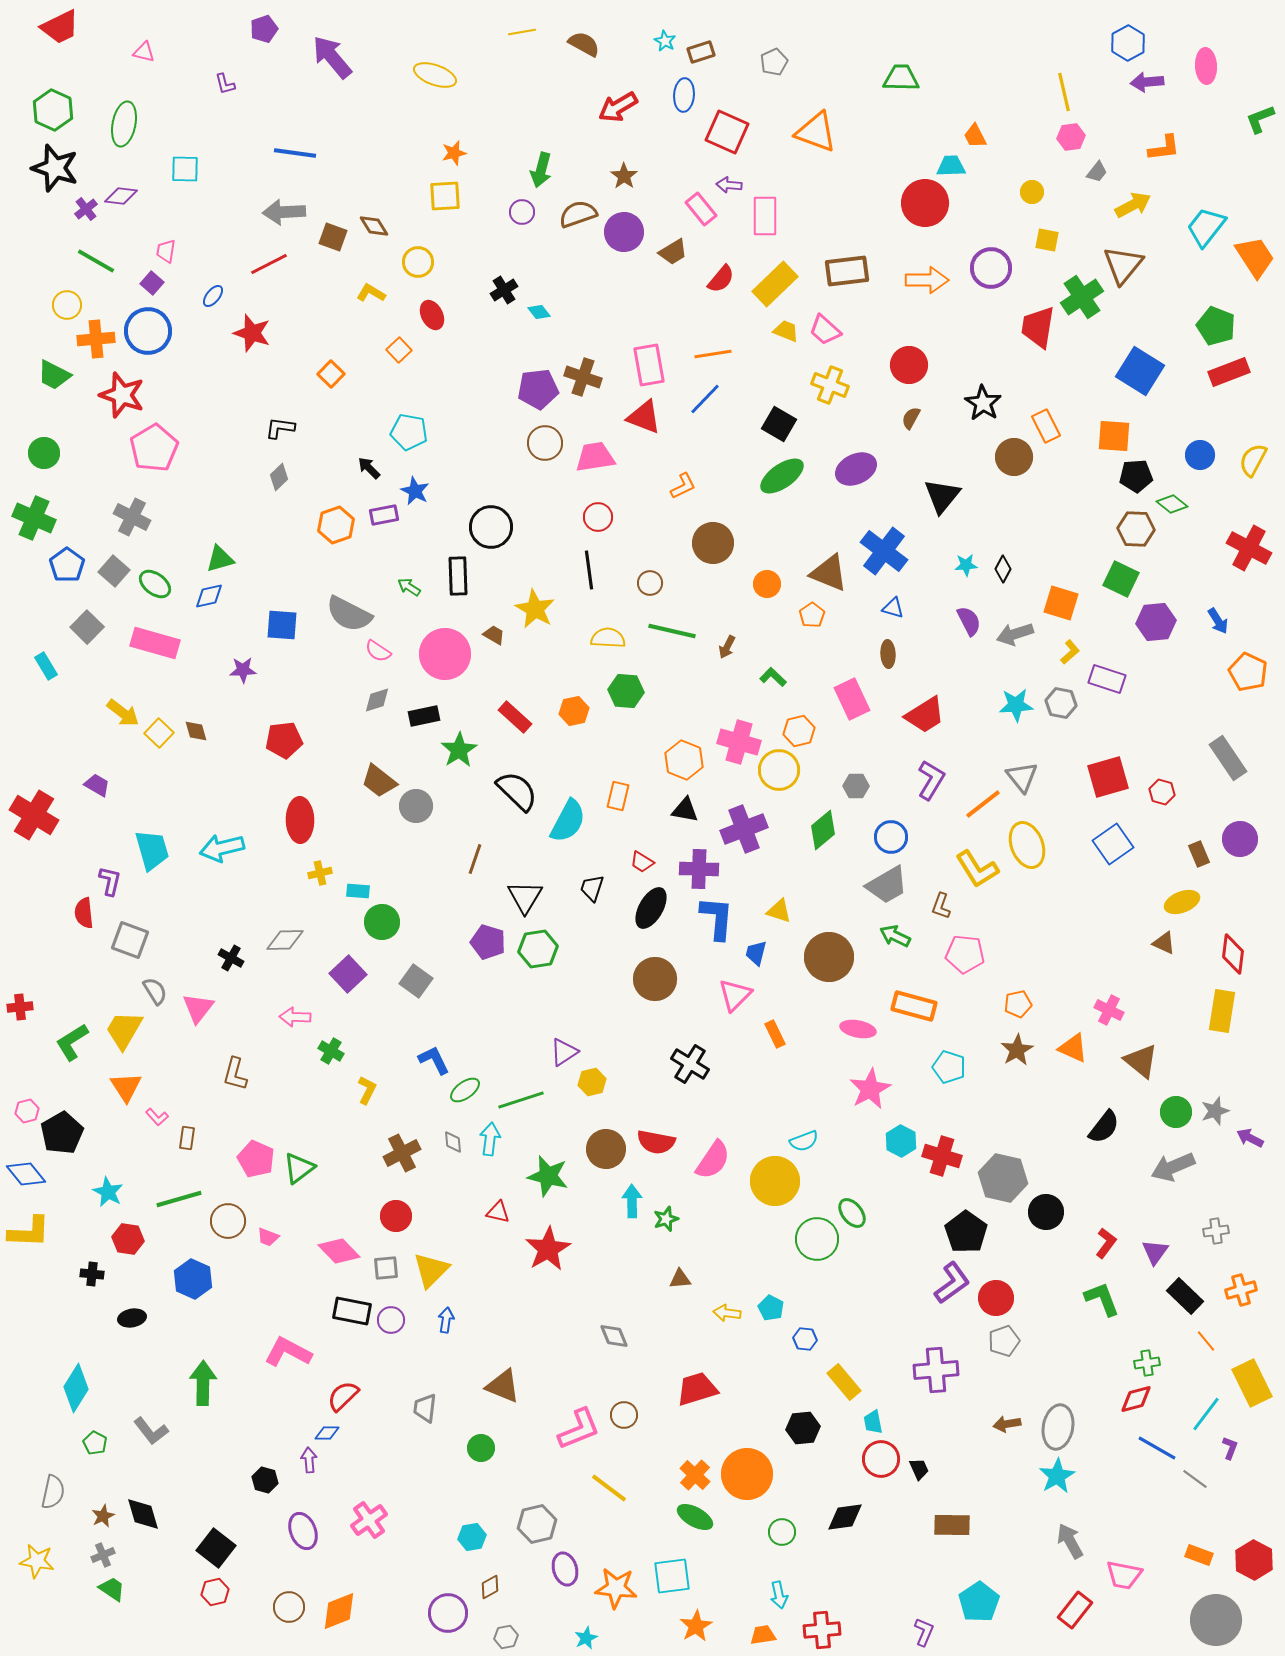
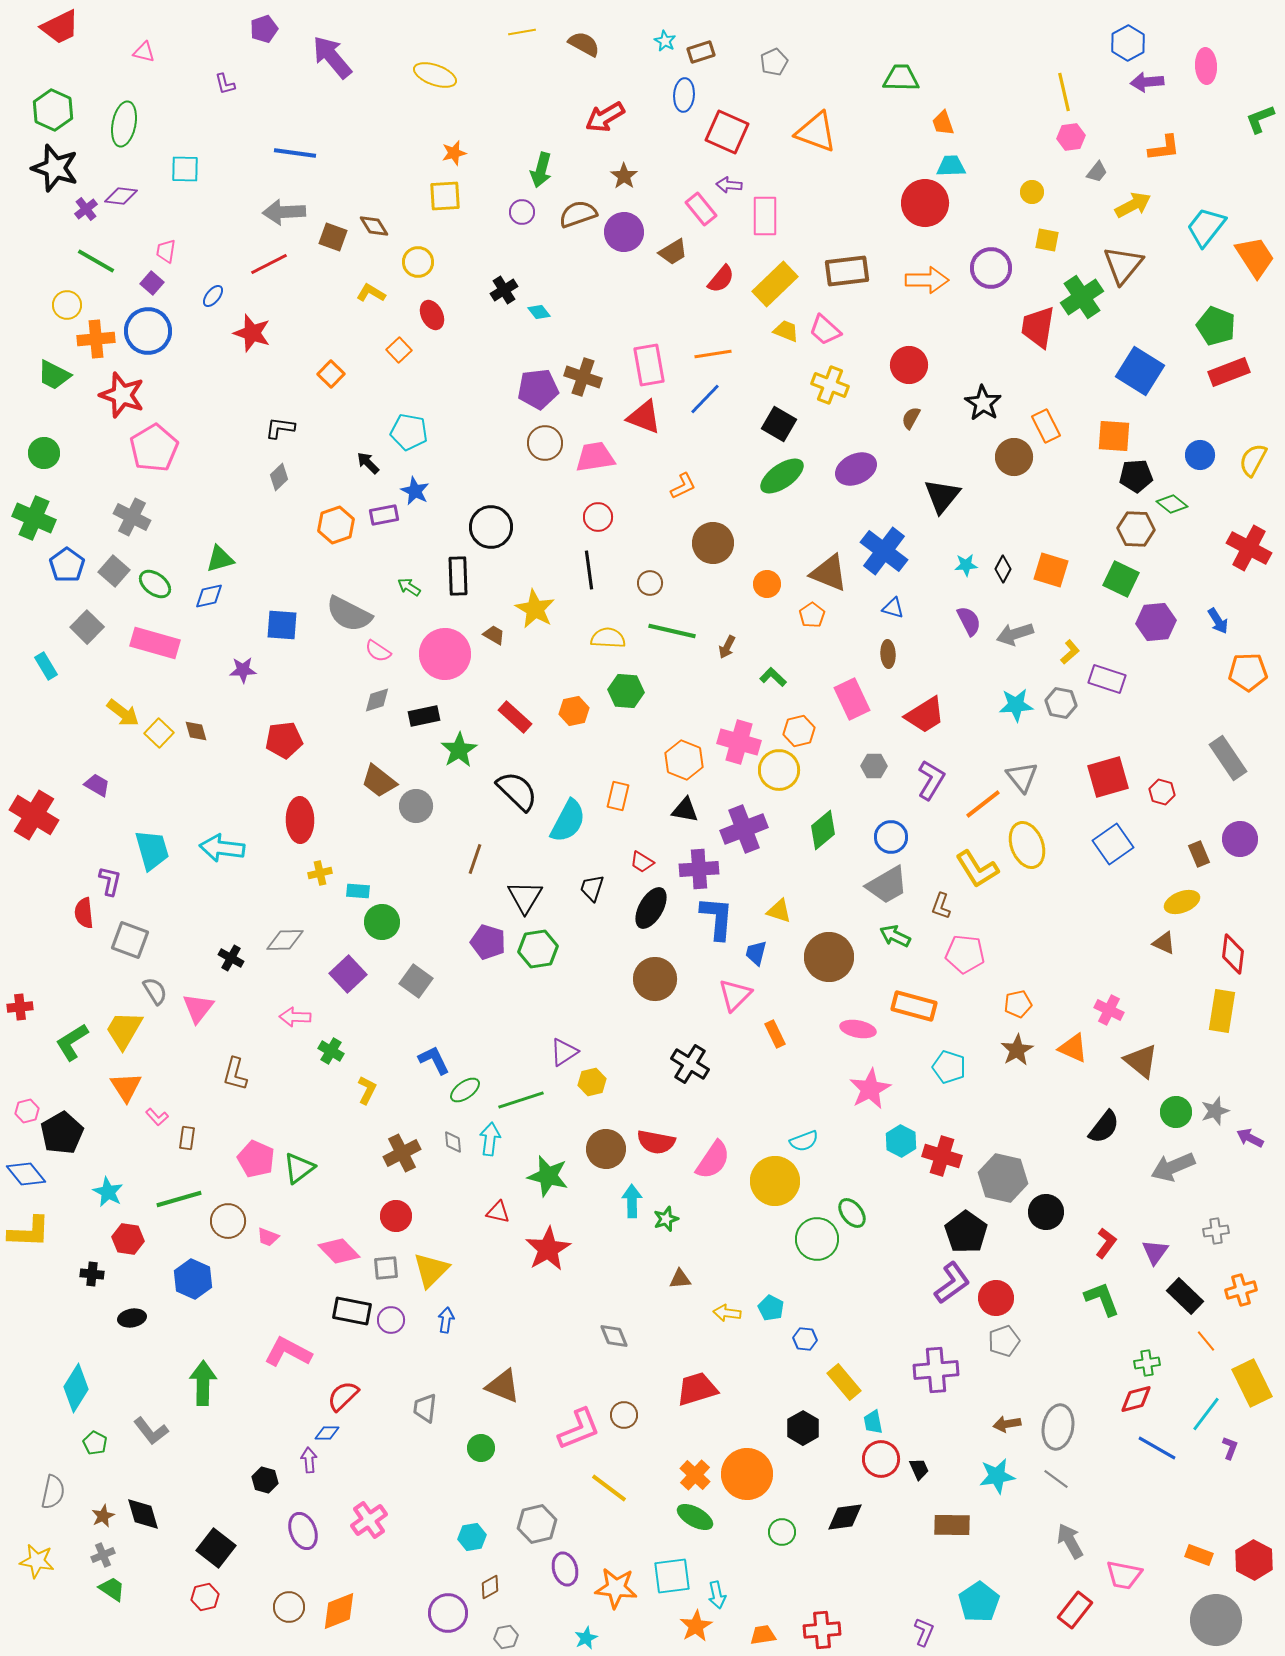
red arrow at (618, 107): moved 13 px left, 10 px down
orange trapezoid at (975, 136): moved 32 px left, 13 px up; rotated 8 degrees clockwise
black arrow at (369, 468): moved 1 px left, 5 px up
orange square at (1061, 603): moved 10 px left, 33 px up
orange pentagon at (1248, 672): rotated 27 degrees counterclockwise
gray hexagon at (856, 786): moved 18 px right, 20 px up
cyan arrow at (222, 848): rotated 21 degrees clockwise
purple cross at (699, 869): rotated 6 degrees counterclockwise
black hexagon at (803, 1428): rotated 24 degrees counterclockwise
cyan star at (1057, 1476): moved 60 px left; rotated 21 degrees clockwise
gray line at (1195, 1479): moved 139 px left
red hexagon at (215, 1592): moved 10 px left, 5 px down
cyan arrow at (779, 1595): moved 62 px left
